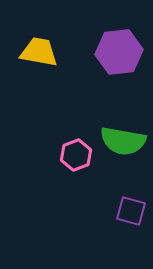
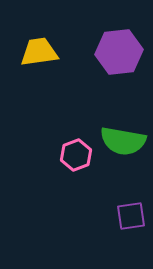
yellow trapezoid: rotated 18 degrees counterclockwise
purple square: moved 5 px down; rotated 24 degrees counterclockwise
